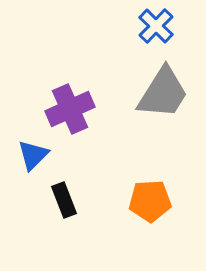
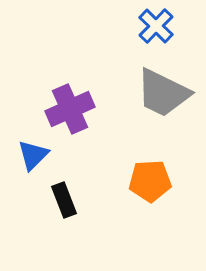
gray trapezoid: rotated 84 degrees clockwise
orange pentagon: moved 20 px up
